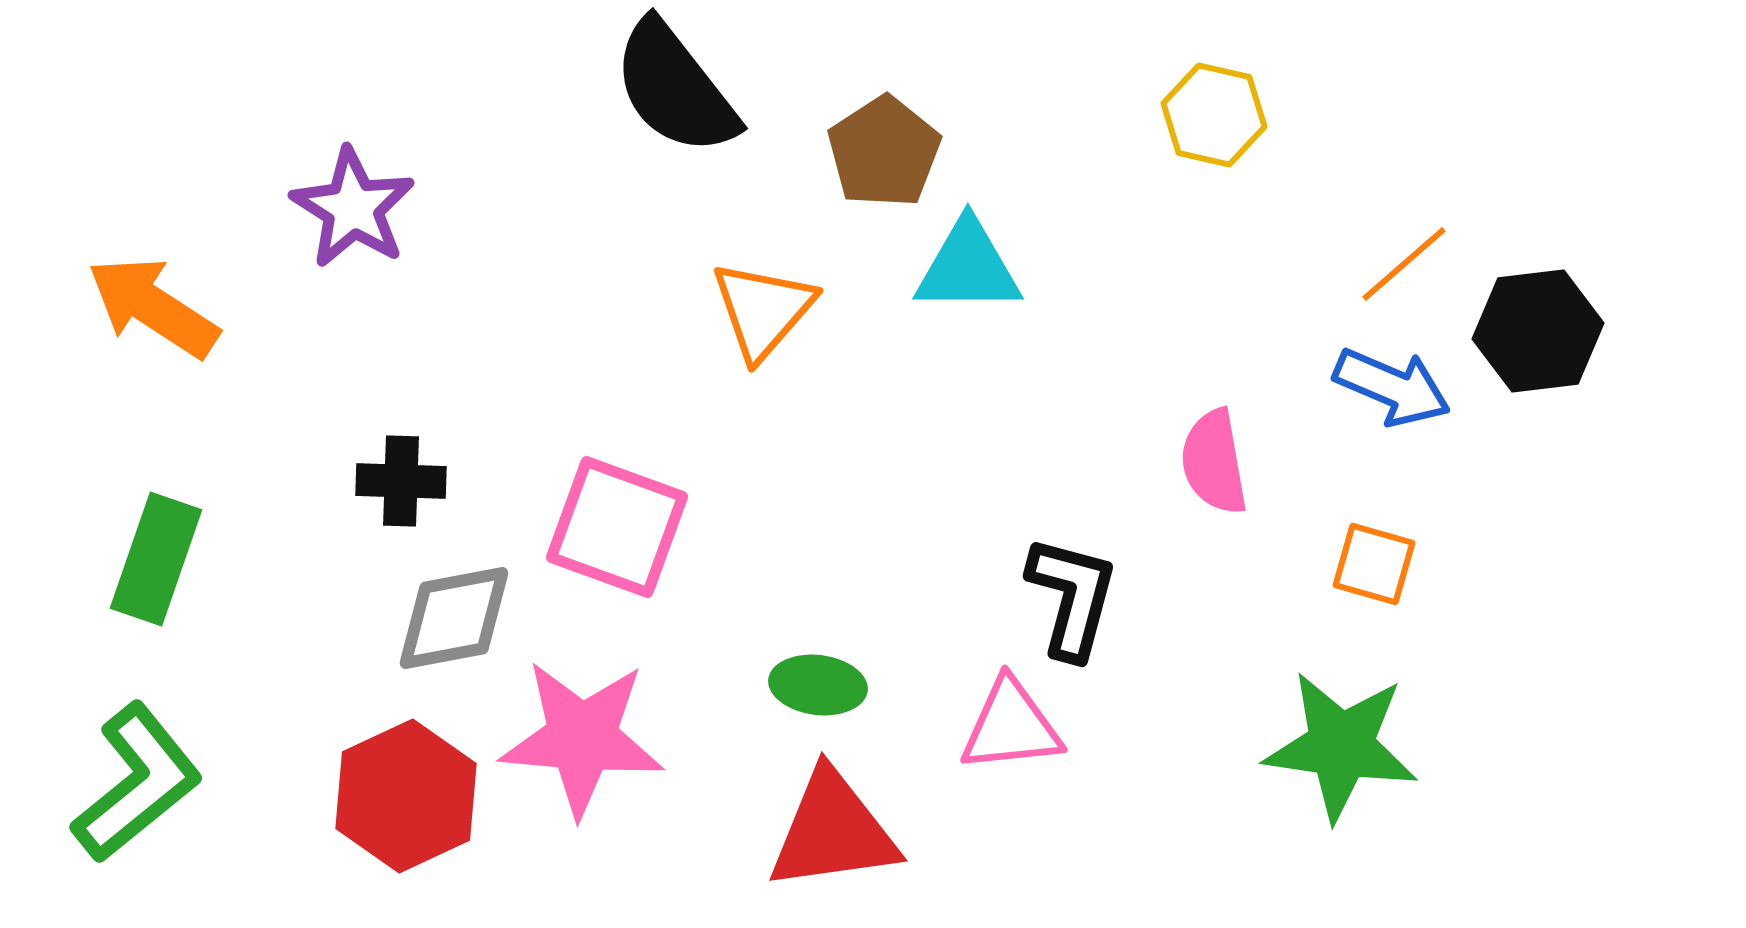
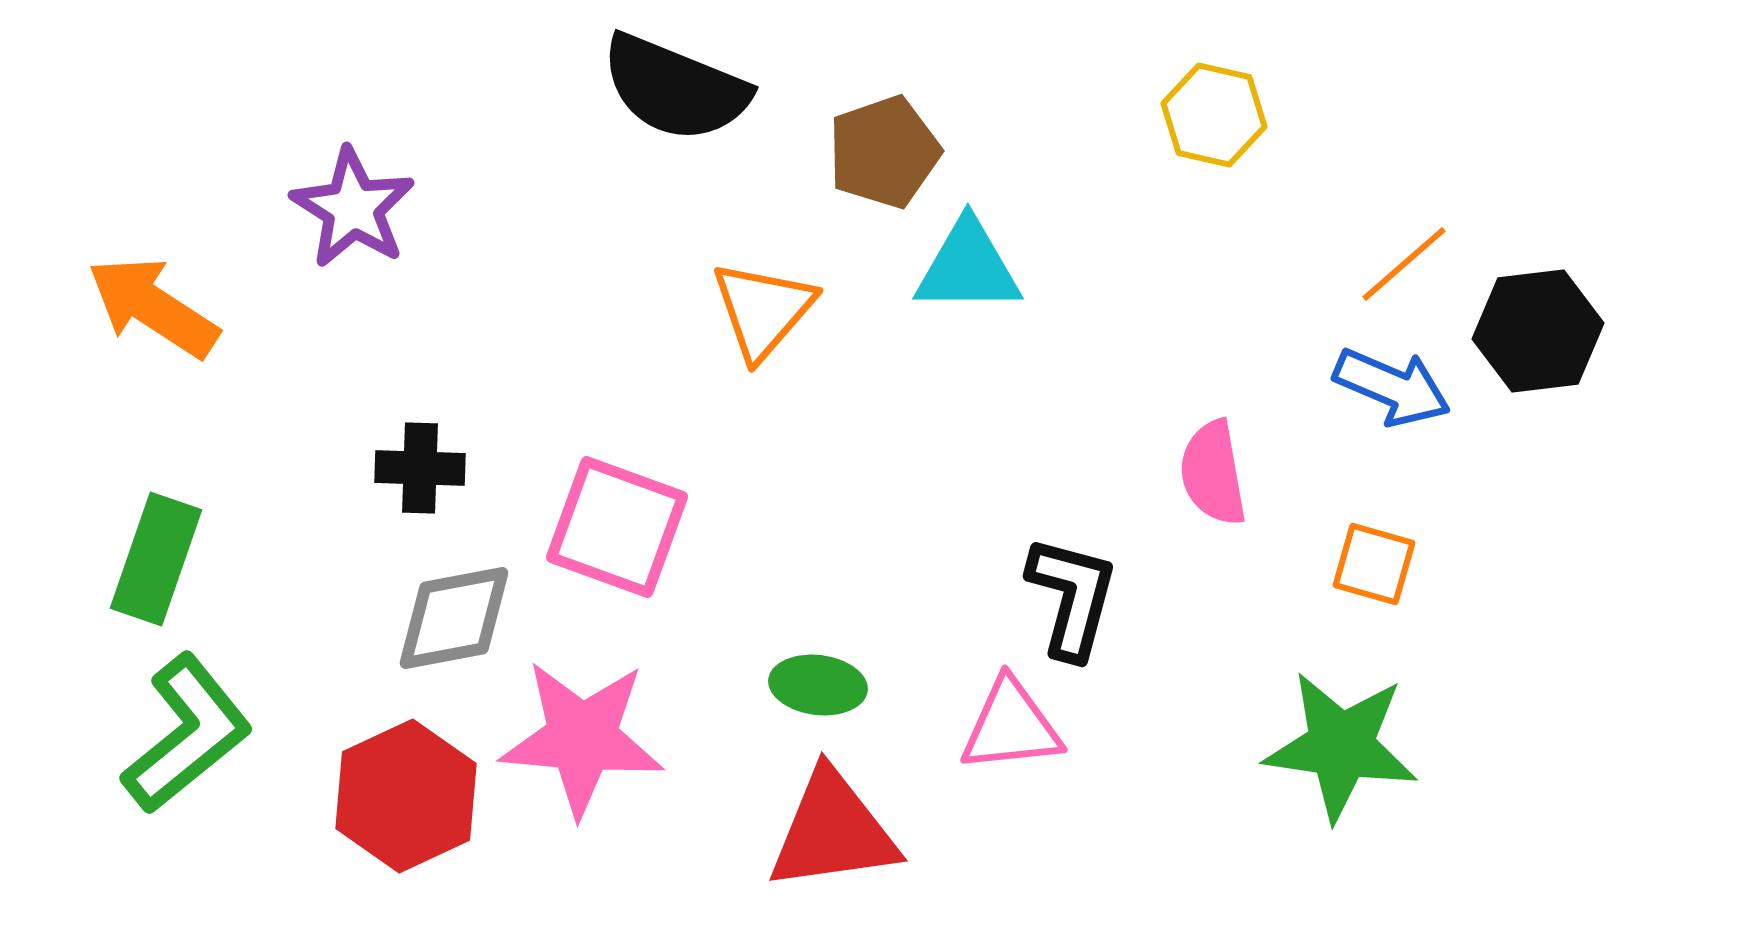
black semicircle: rotated 30 degrees counterclockwise
brown pentagon: rotated 14 degrees clockwise
pink semicircle: moved 1 px left, 11 px down
black cross: moved 19 px right, 13 px up
green L-shape: moved 50 px right, 49 px up
